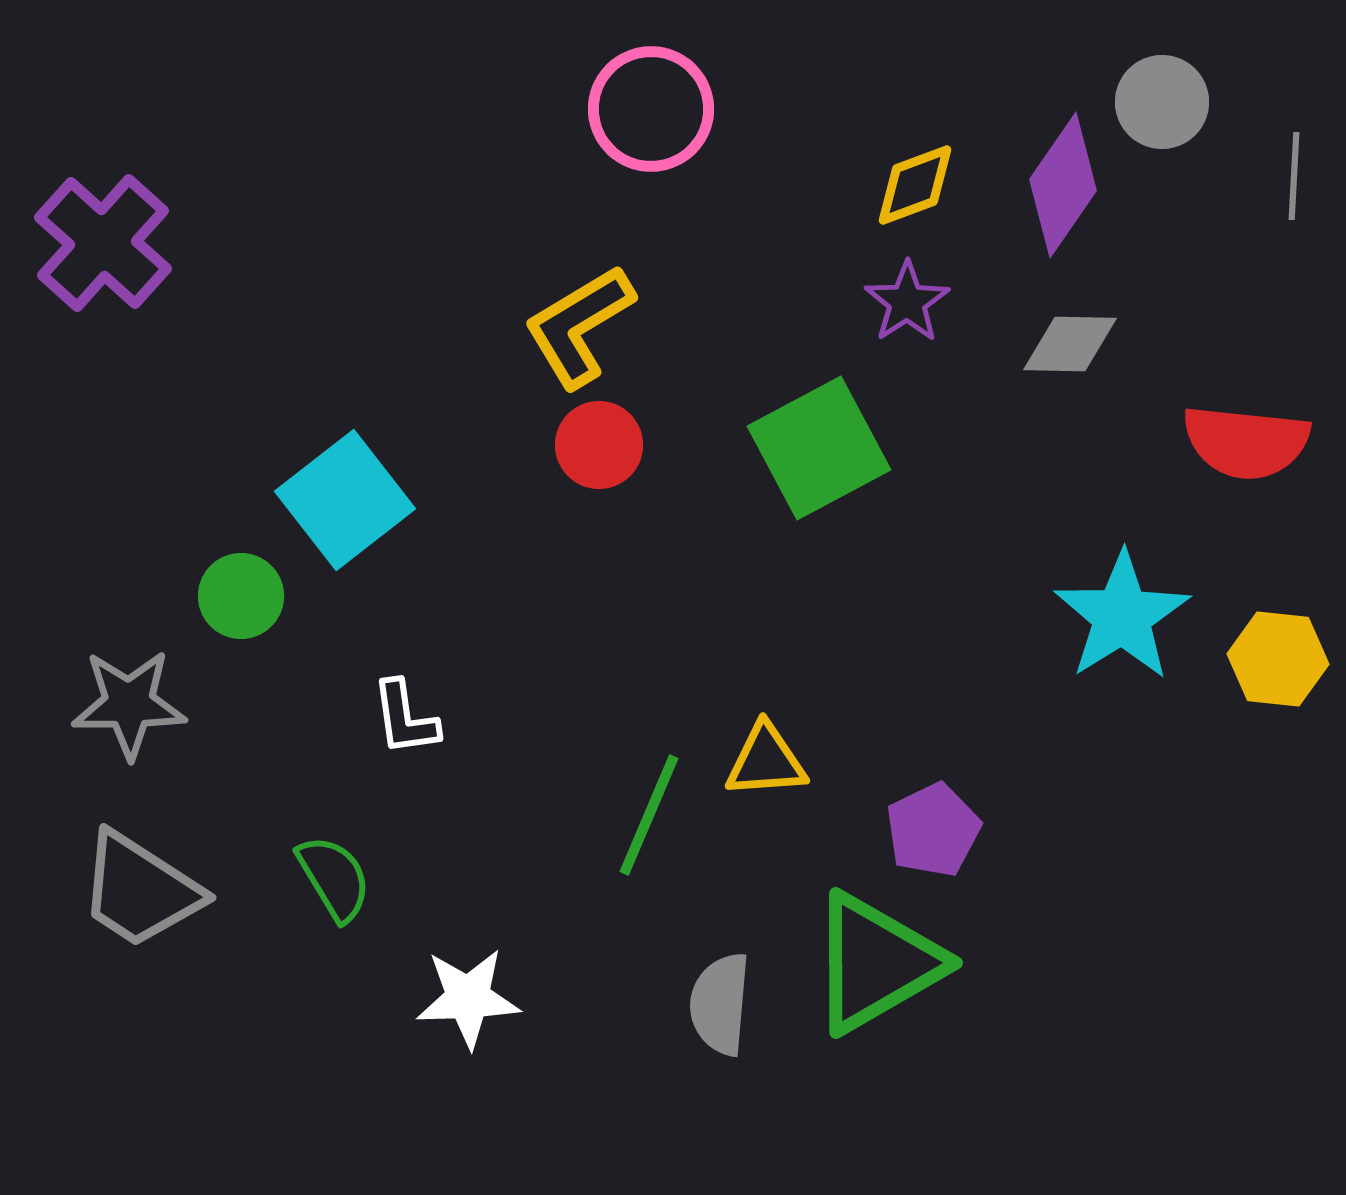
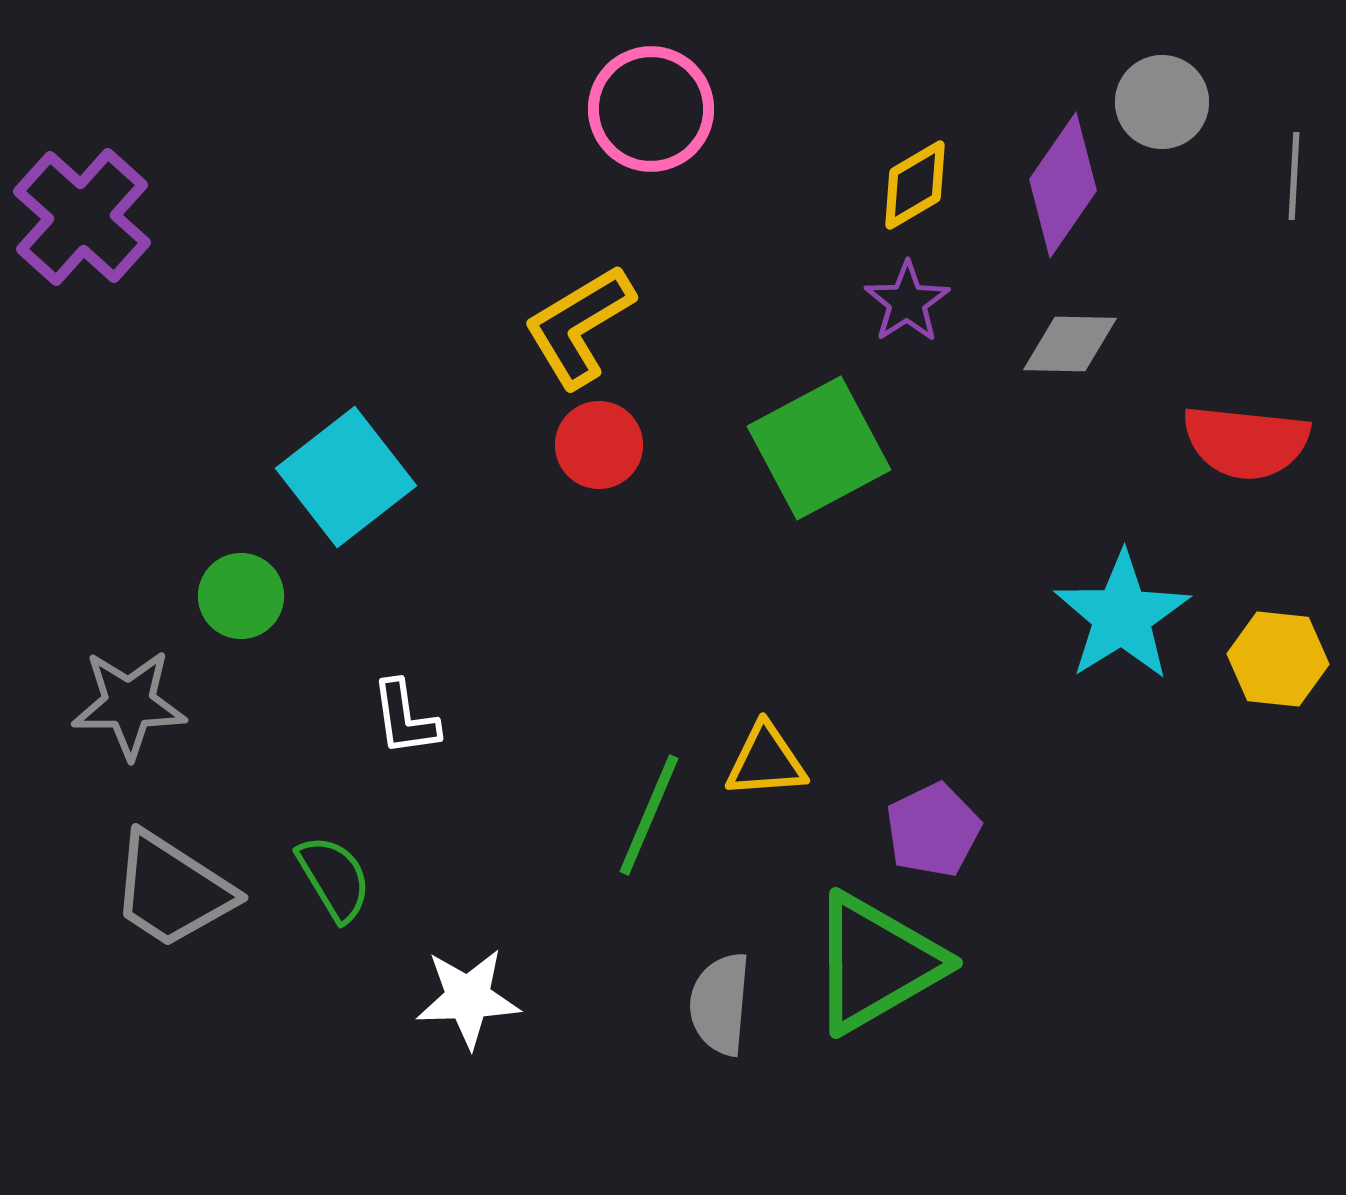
yellow diamond: rotated 10 degrees counterclockwise
purple cross: moved 21 px left, 26 px up
cyan square: moved 1 px right, 23 px up
gray trapezoid: moved 32 px right
